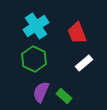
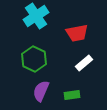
cyan cross: moved 10 px up
red trapezoid: rotated 80 degrees counterclockwise
purple semicircle: moved 1 px up
green rectangle: moved 8 px right, 1 px up; rotated 49 degrees counterclockwise
